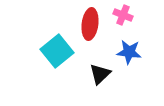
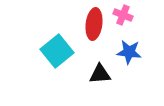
red ellipse: moved 4 px right
black triangle: rotated 40 degrees clockwise
